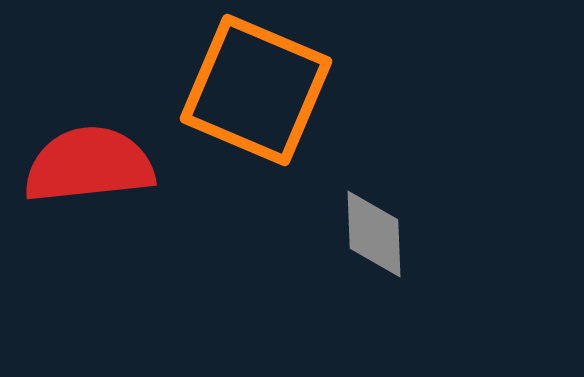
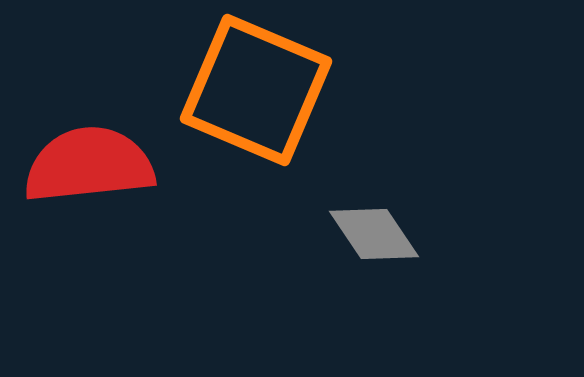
gray diamond: rotated 32 degrees counterclockwise
